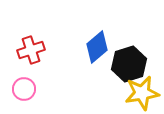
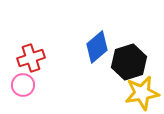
red cross: moved 8 px down
black hexagon: moved 2 px up
pink circle: moved 1 px left, 4 px up
